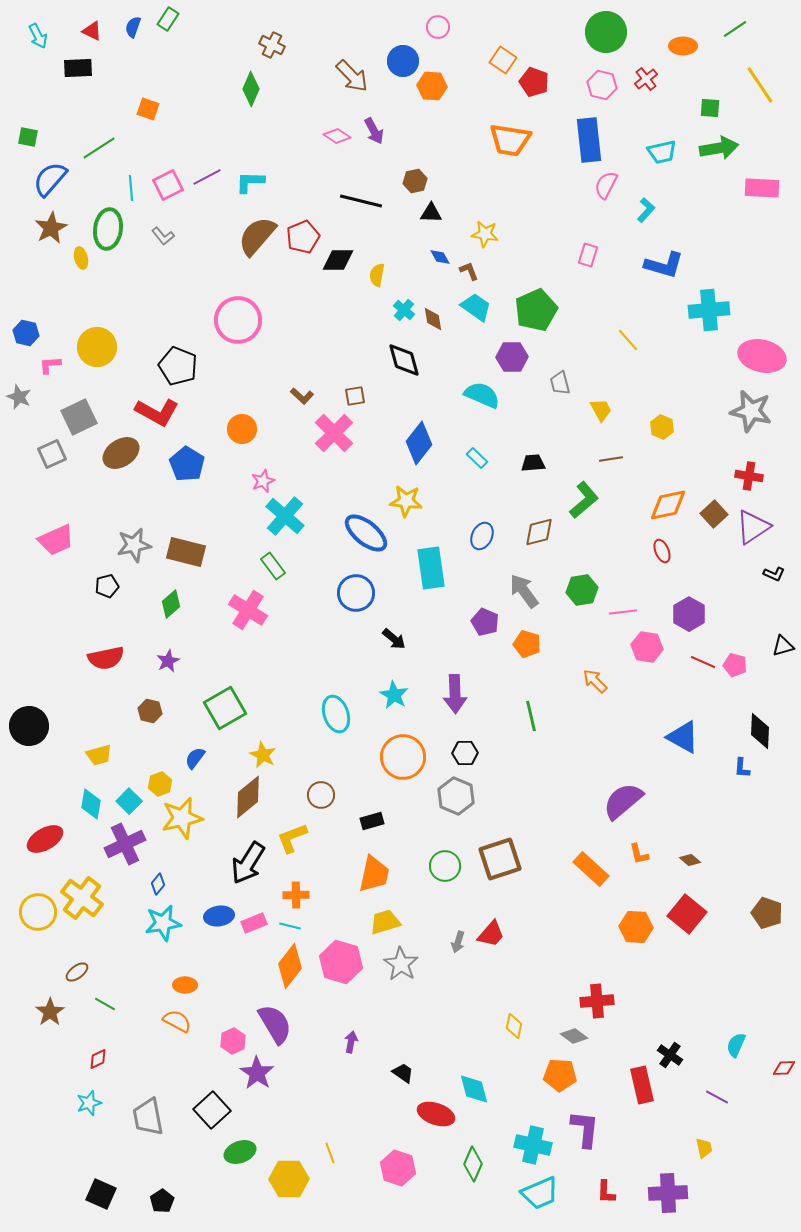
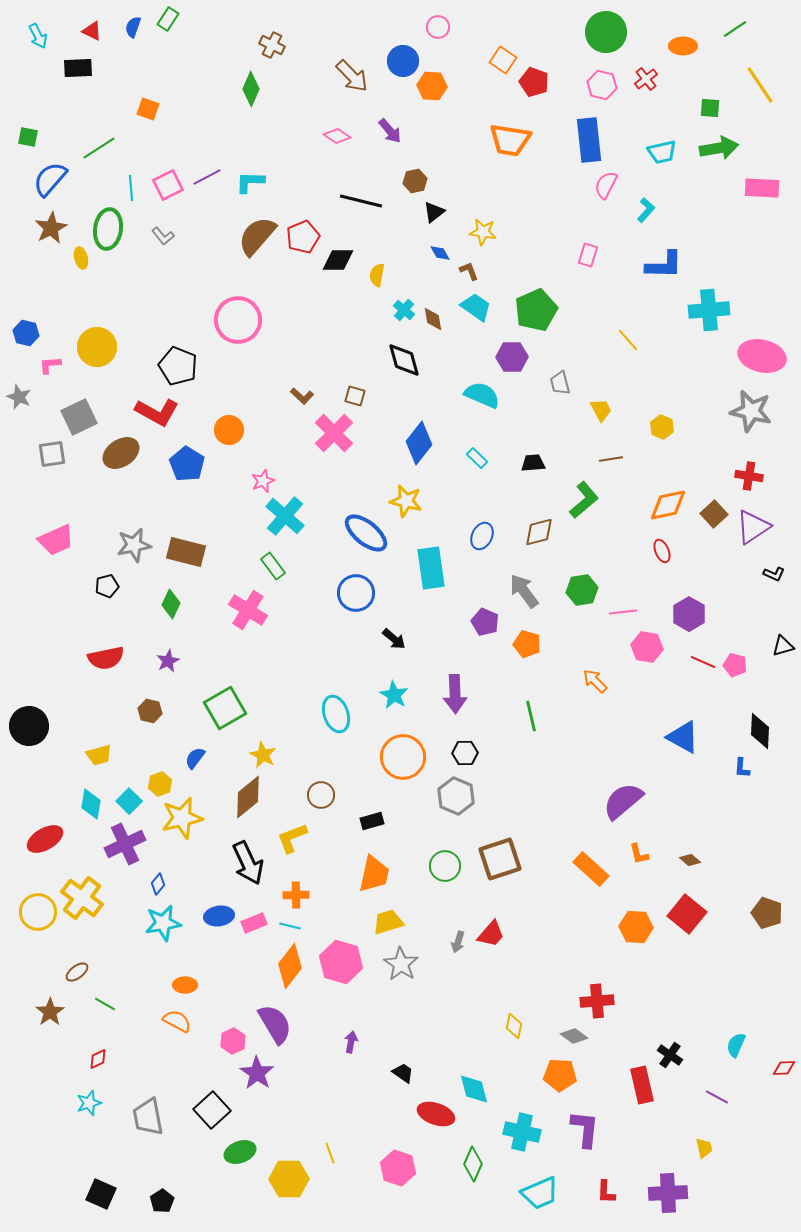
purple arrow at (374, 131): moved 16 px right; rotated 12 degrees counterclockwise
black triangle at (431, 213): moved 3 px right, 1 px up; rotated 40 degrees counterclockwise
yellow star at (485, 234): moved 2 px left, 2 px up
blue diamond at (440, 257): moved 4 px up
blue L-shape at (664, 265): rotated 15 degrees counterclockwise
brown square at (355, 396): rotated 25 degrees clockwise
orange circle at (242, 429): moved 13 px left, 1 px down
gray square at (52, 454): rotated 16 degrees clockwise
yellow star at (406, 501): rotated 8 degrees clockwise
green diamond at (171, 604): rotated 24 degrees counterclockwise
black arrow at (248, 863): rotated 57 degrees counterclockwise
yellow trapezoid at (385, 922): moved 3 px right
cyan cross at (533, 1145): moved 11 px left, 13 px up
